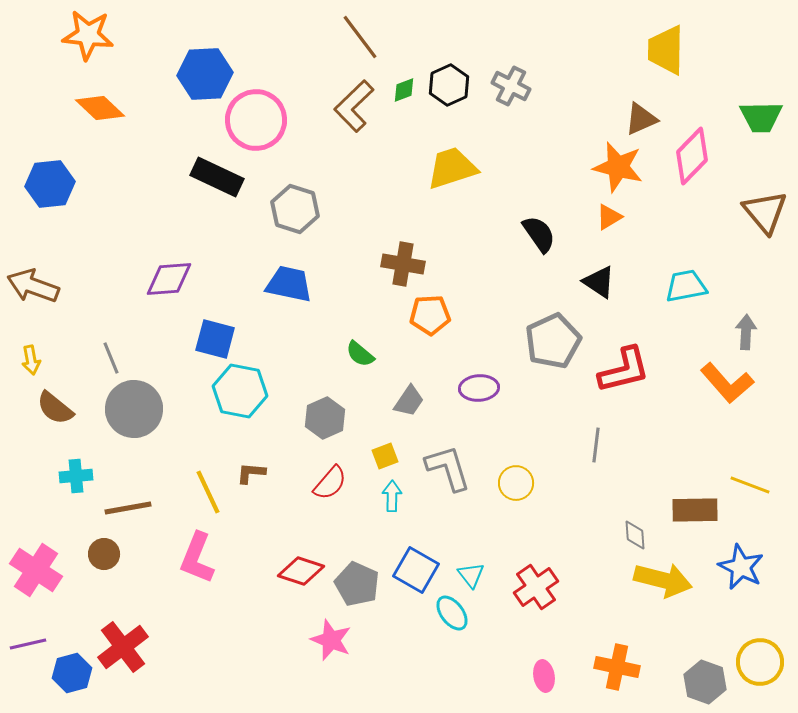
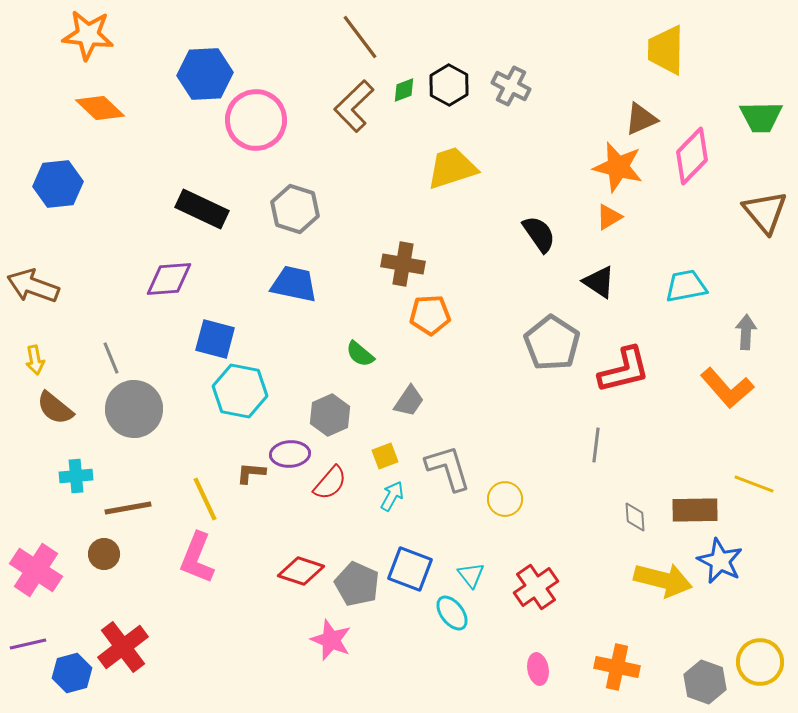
black hexagon at (449, 85): rotated 6 degrees counterclockwise
black rectangle at (217, 177): moved 15 px left, 32 px down
blue hexagon at (50, 184): moved 8 px right
blue trapezoid at (289, 284): moved 5 px right
gray pentagon at (553, 341): moved 1 px left, 2 px down; rotated 14 degrees counterclockwise
yellow arrow at (31, 360): moved 4 px right
orange L-shape at (727, 383): moved 5 px down
purple ellipse at (479, 388): moved 189 px left, 66 px down
gray hexagon at (325, 418): moved 5 px right, 3 px up
yellow circle at (516, 483): moved 11 px left, 16 px down
yellow line at (750, 485): moved 4 px right, 1 px up
yellow line at (208, 492): moved 3 px left, 7 px down
cyan arrow at (392, 496): rotated 28 degrees clockwise
gray diamond at (635, 535): moved 18 px up
blue star at (741, 567): moved 21 px left, 6 px up
blue square at (416, 570): moved 6 px left, 1 px up; rotated 9 degrees counterclockwise
pink ellipse at (544, 676): moved 6 px left, 7 px up
